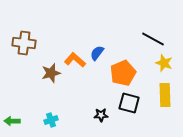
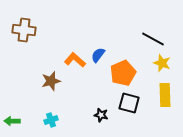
brown cross: moved 13 px up
blue semicircle: moved 1 px right, 2 px down
yellow star: moved 2 px left
brown star: moved 8 px down
black star: rotated 16 degrees clockwise
